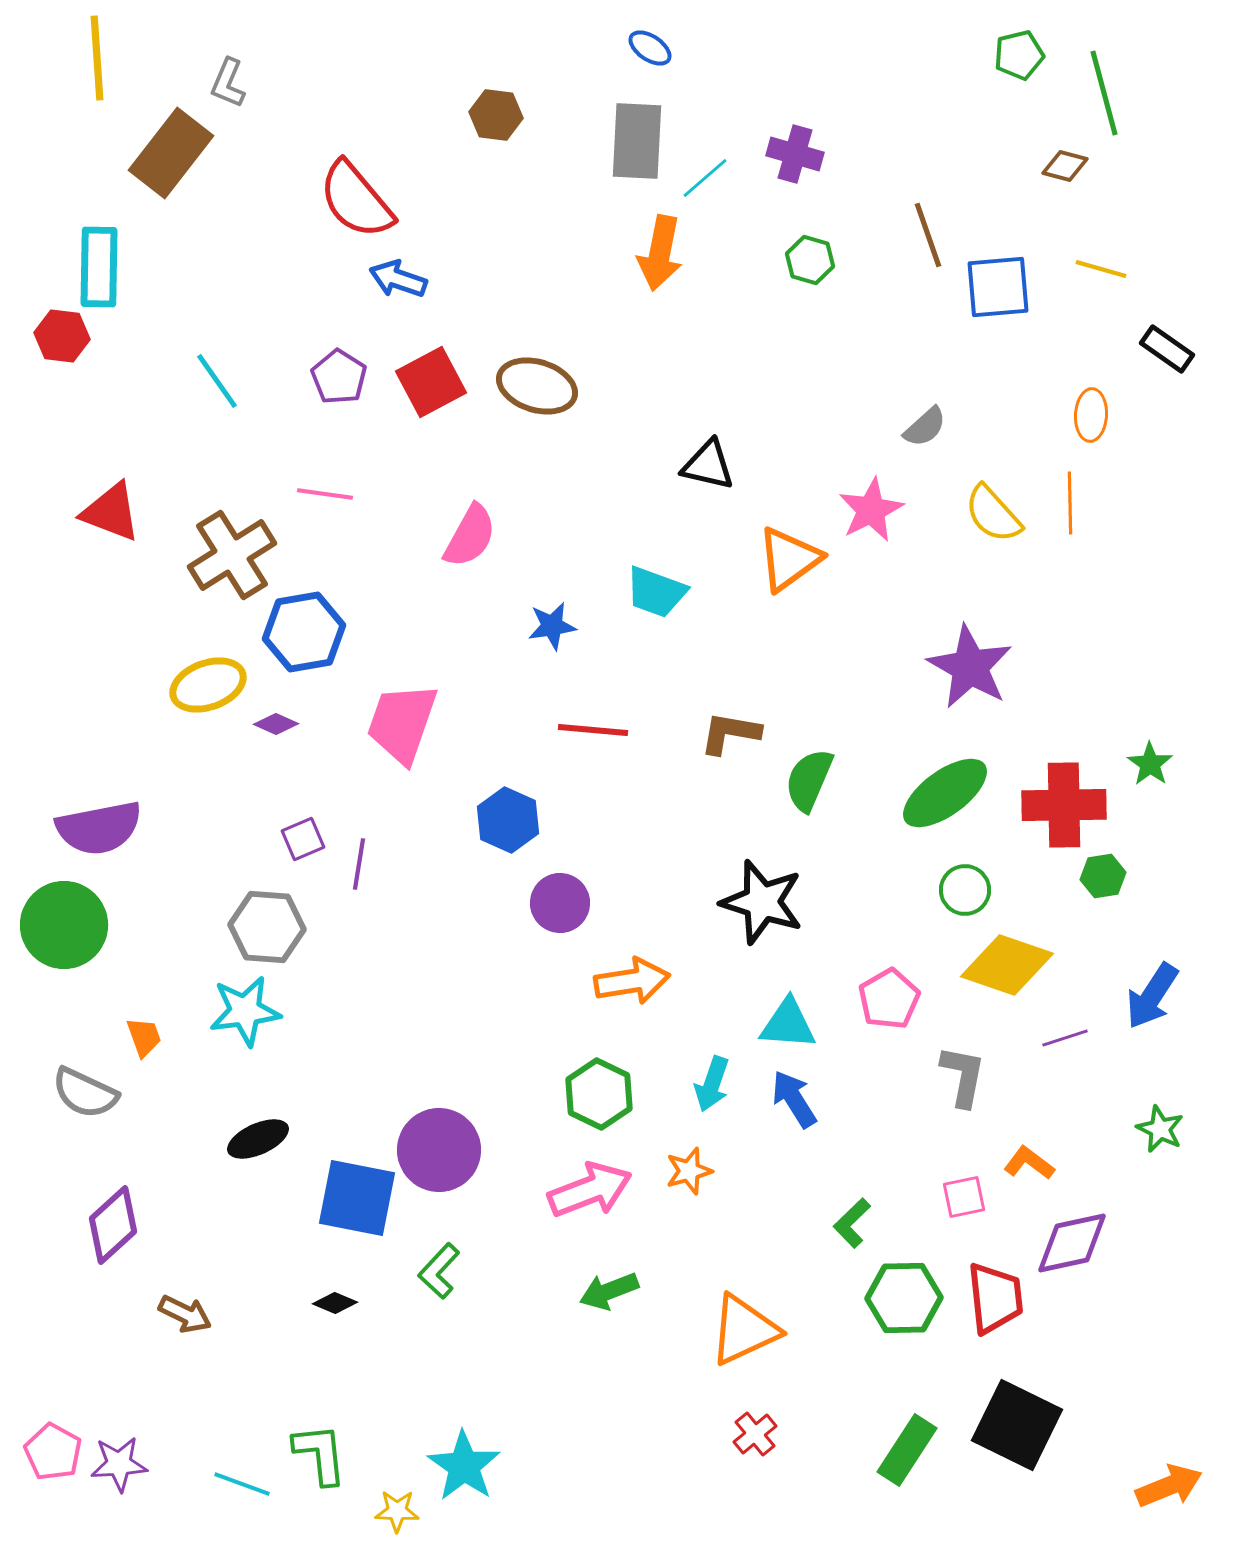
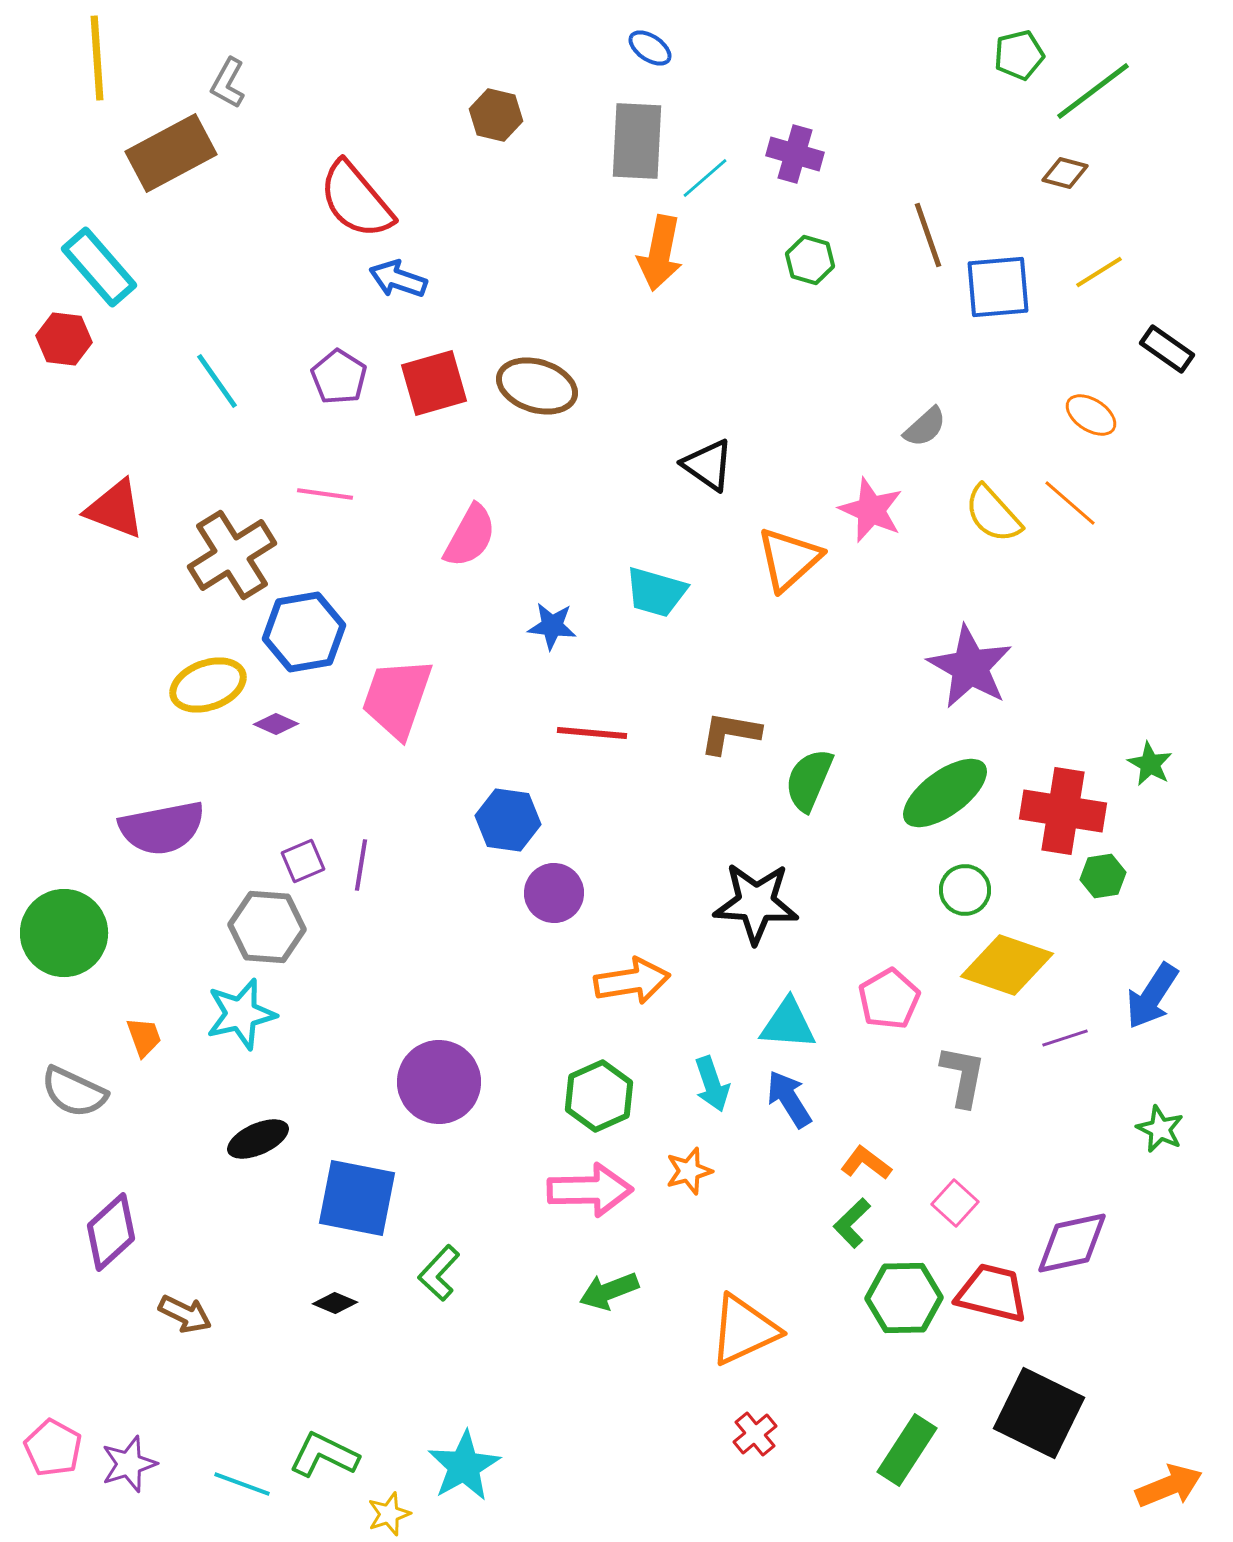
gray L-shape at (228, 83): rotated 6 degrees clockwise
green line at (1104, 93): moved 11 px left, 2 px up; rotated 68 degrees clockwise
brown hexagon at (496, 115): rotated 6 degrees clockwise
brown rectangle at (171, 153): rotated 24 degrees clockwise
brown diamond at (1065, 166): moved 7 px down
cyan rectangle at (99, 267): rotated 42 degrees counterclockwise
yellow line at (1101, 269): moved 2 px left, 3 px down; rotated 48 degrees counterclockwise
red hexagon at (62, 336): moved 2 px right, 3 px down
red square at (431, 382): moved 3 px right, 1 px down; rotated 12 degrees clockwise
orange ellipse at (1091, 415): rotated 60 degrees counterclockwise
black triangle at (708, 465): rotated 22 degrees clockwise
orange line at (1070, 503): rotated 48 degrees counterclockwise
pink star at (871, 510): rotated 22 degrees counterclockwise
red triangle at (111, 512): moved 4 px right, 3 px up
orange triangle at (789, 559): rotated 6 degrees counterclockwise
cyan trapezoid at (656, 592): rotated 4 degrees counterclockwise
blue star at (552, 626): rotated 15 degrees clockwise
pink trapezoid at (402, 723): moved 5 px left, 25 px up
red line at (593, 730): moved 1 px left, 3 px down
green star at (1150, 764): rotated 6 degrees counterclockwise
red cross at (1064, 805): moved 1 px left, 6 px down; rotated 10 degrees clockwise
blue hexagon at (508, 820): rotated 16 degrees counterclockwise
purple semicircle at (99, 828): moved 63 px right
purple square at (303, 839): moved 22 px down
purple line at (359, 864): moved 2 px right, 1 px down
black star at (762, 902): moved 6 px left, 1 px down; rotated 14 degrees counterclockwise
purple circle at (560, 903): moved 6 px left, 10 px up
green circle at (64, 925): moved 8 px down
cyan star at (245, 1011): moved 4 px left, 3 px down; rotated 6 degrees counterclockwise
cyan arrow at (712, 1084): rotated 38 degrees counterclockwise
gray semicircle at (85, 1093): moved 11 px left, 1 px up
green hexagon at (599, 1094): moved 2 px down; rotated 10 degrees clockwise
blue arrow at (794, 1099): moved 5 px left
purple circle at (439, 1150): moved 68 px up
orange L-shape at (1029, 1163): moved 163 px left
pink arrow at (590, 1190): rotated 20 degrees clockwise
pink square at (964, 1197): moved 9 px left, 6 px down; rotated 36 degrees counterclockwise
purple diamond at (113, 1225): moved 2 px left, 7 px down
green L-shape at (439, 1271): moved 2 px down
red trapezoid at (995, 1298): moved 3 px left, 5 px up; rotated 70 degrees counterclockwise
black square at (1017, 1425): moved 22 px right, 12 px up
pink pentagon at (53, 1452): moved 4 px up
green L-shape at (320, 1454): moved 4 px right, 1 px down; rotated 58 degrees counterclockwise
purple star at (119, 1464): moved 10 px right; rotated 14 degrees counterclockwise
cyan star at (464, 1466): rotated 8 degrees clockwise
yellow star at (397, 1511): moved 8 px left, 3 px down; rotated 21 degrees counterclockwise
